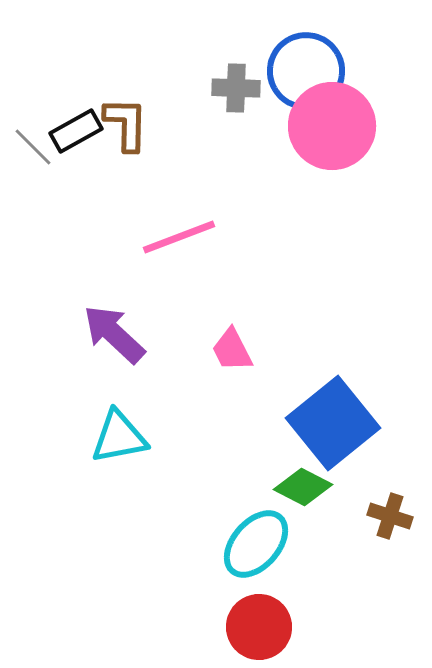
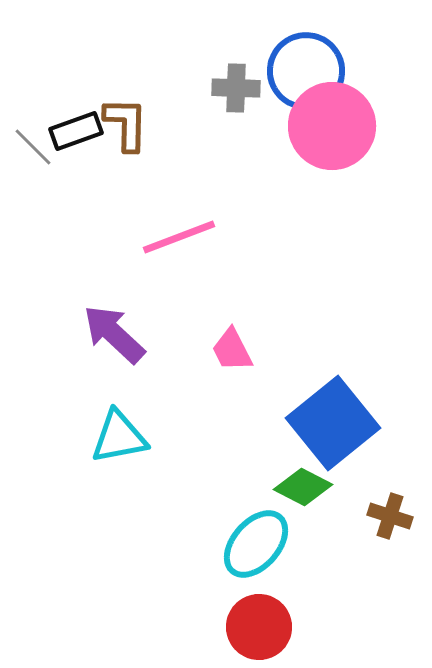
black rectangle: rotated 9 degrees clockwise
